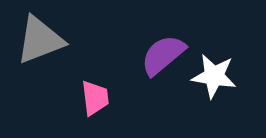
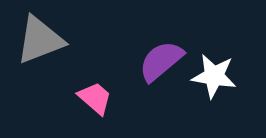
purple semicircle: moved 2 px left, 6 px down
pink trapezoid: rotated 42 degrees counterclockwise
